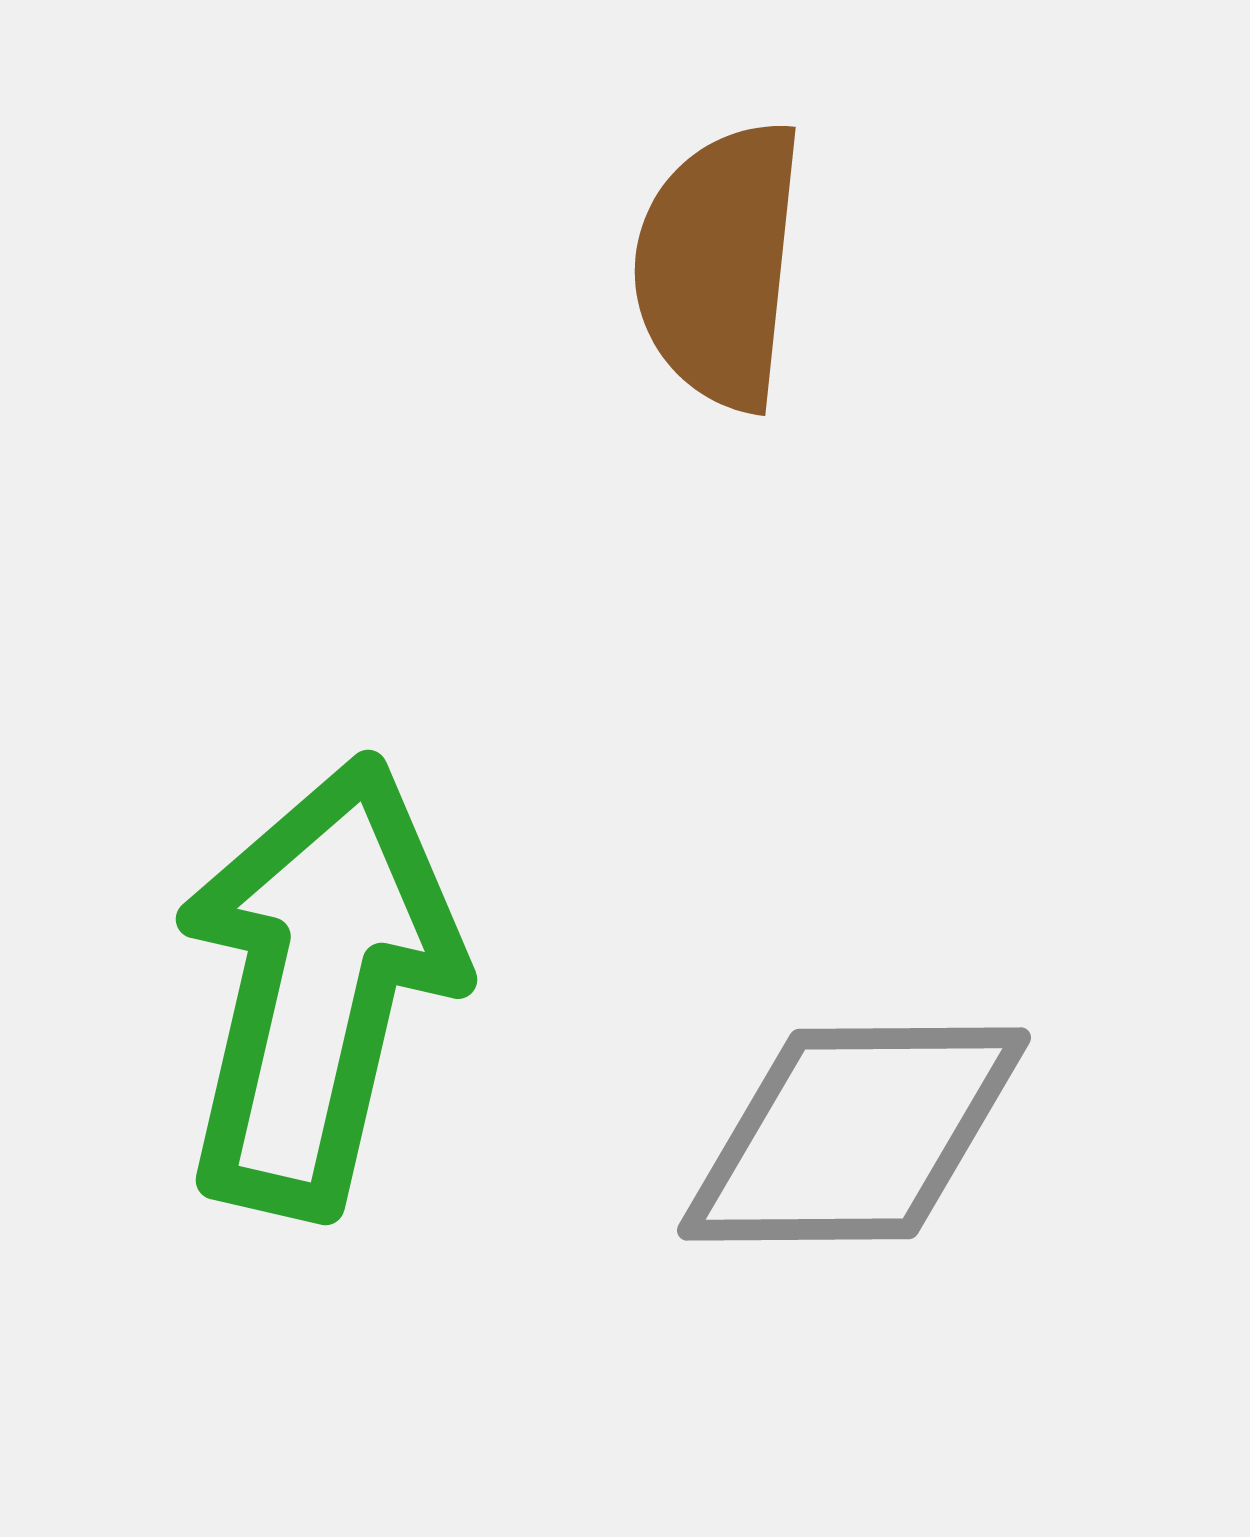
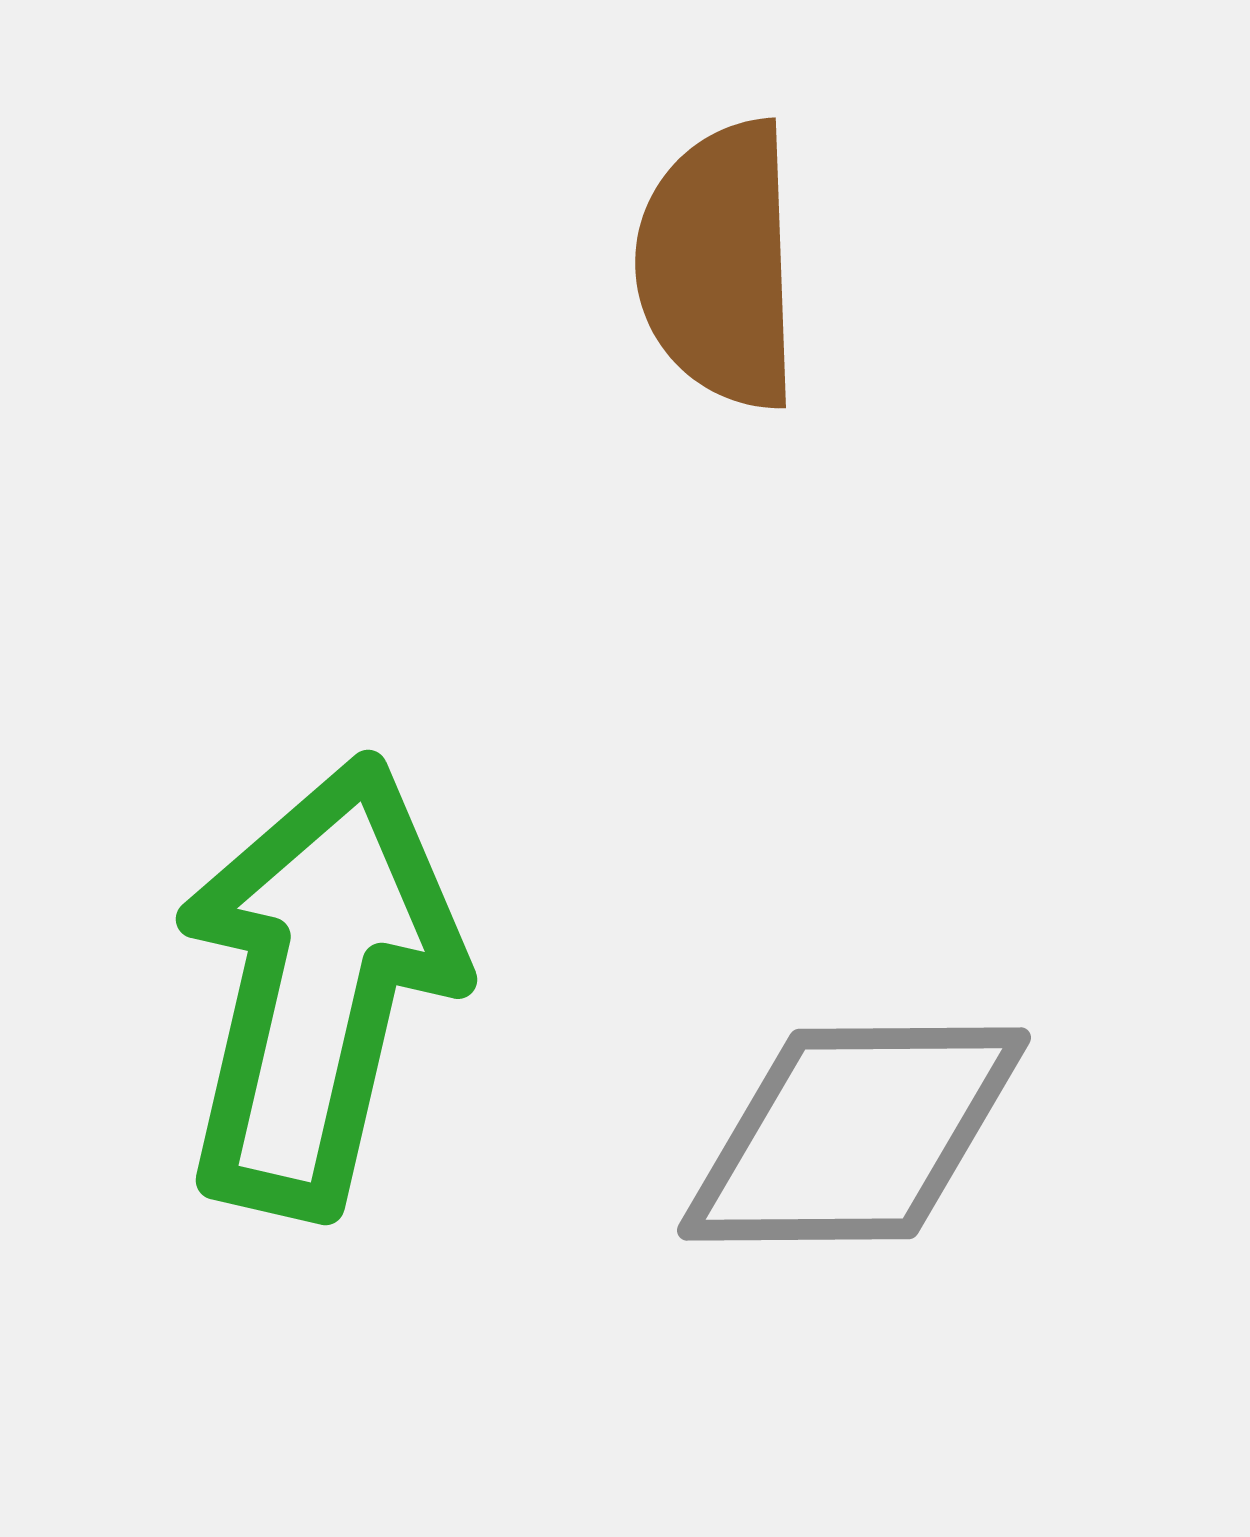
brown semicircle: rotated 8 degrees counterclockwise
